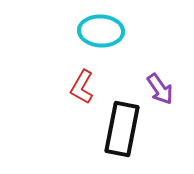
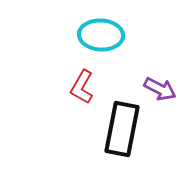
cyan ellipse: moved 4 px down
purple arrow: rotated 28 degrees counterclockwise
